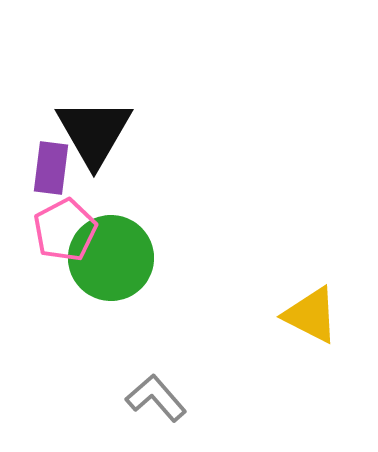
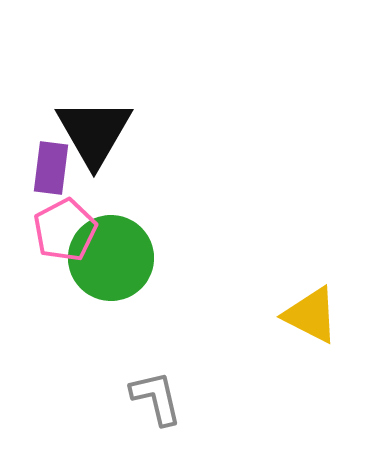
gray L-shape: rotated 28 degrees clockwise
